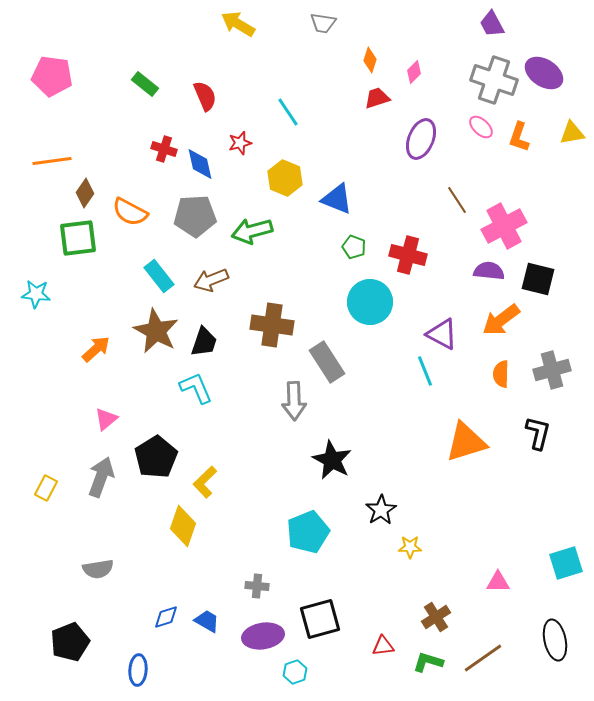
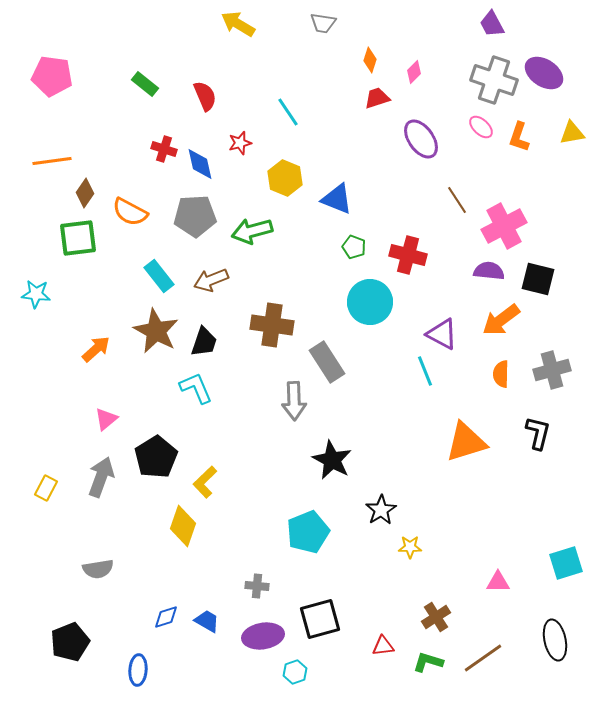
purple ellipse at (421, 139): rotated 57 degrees counterclockwise
